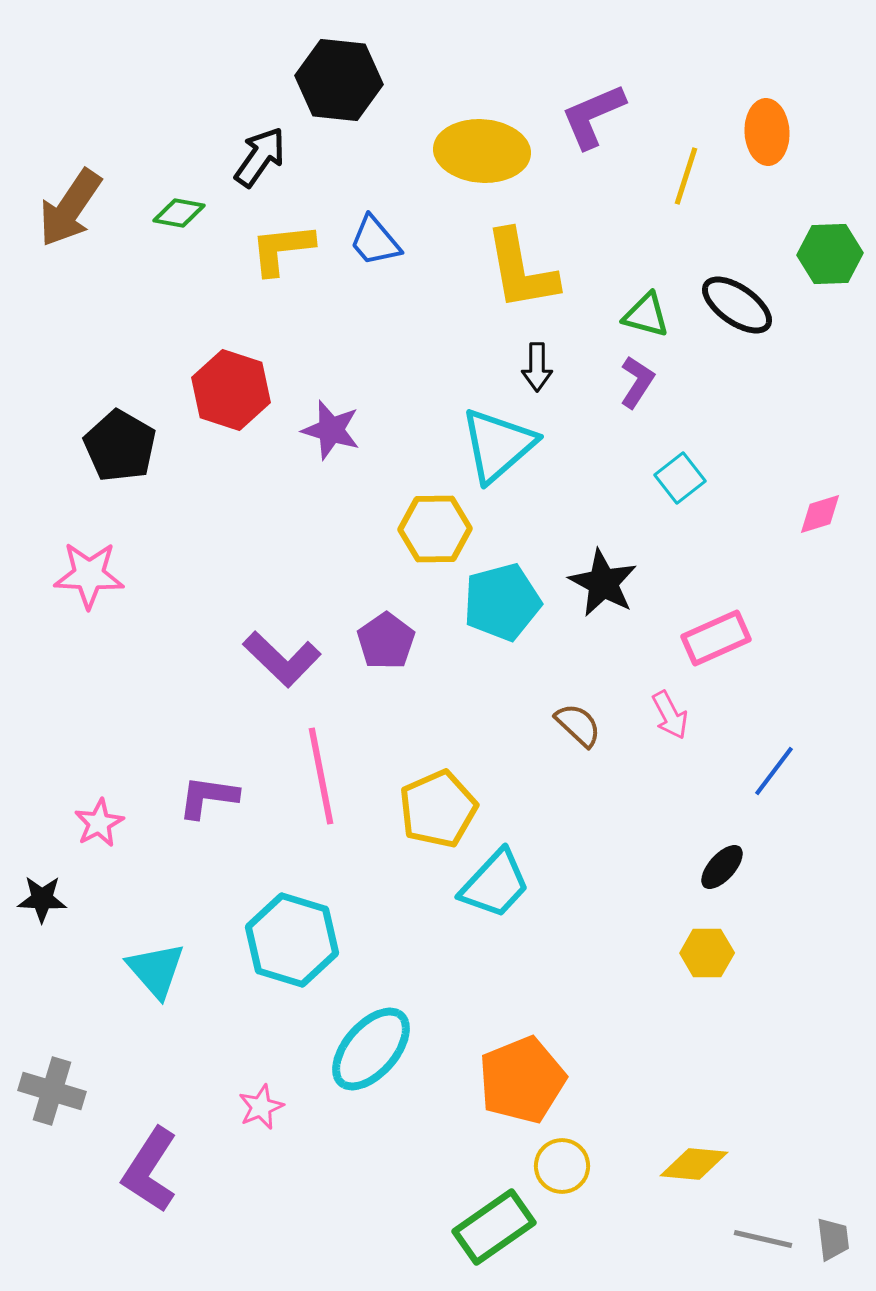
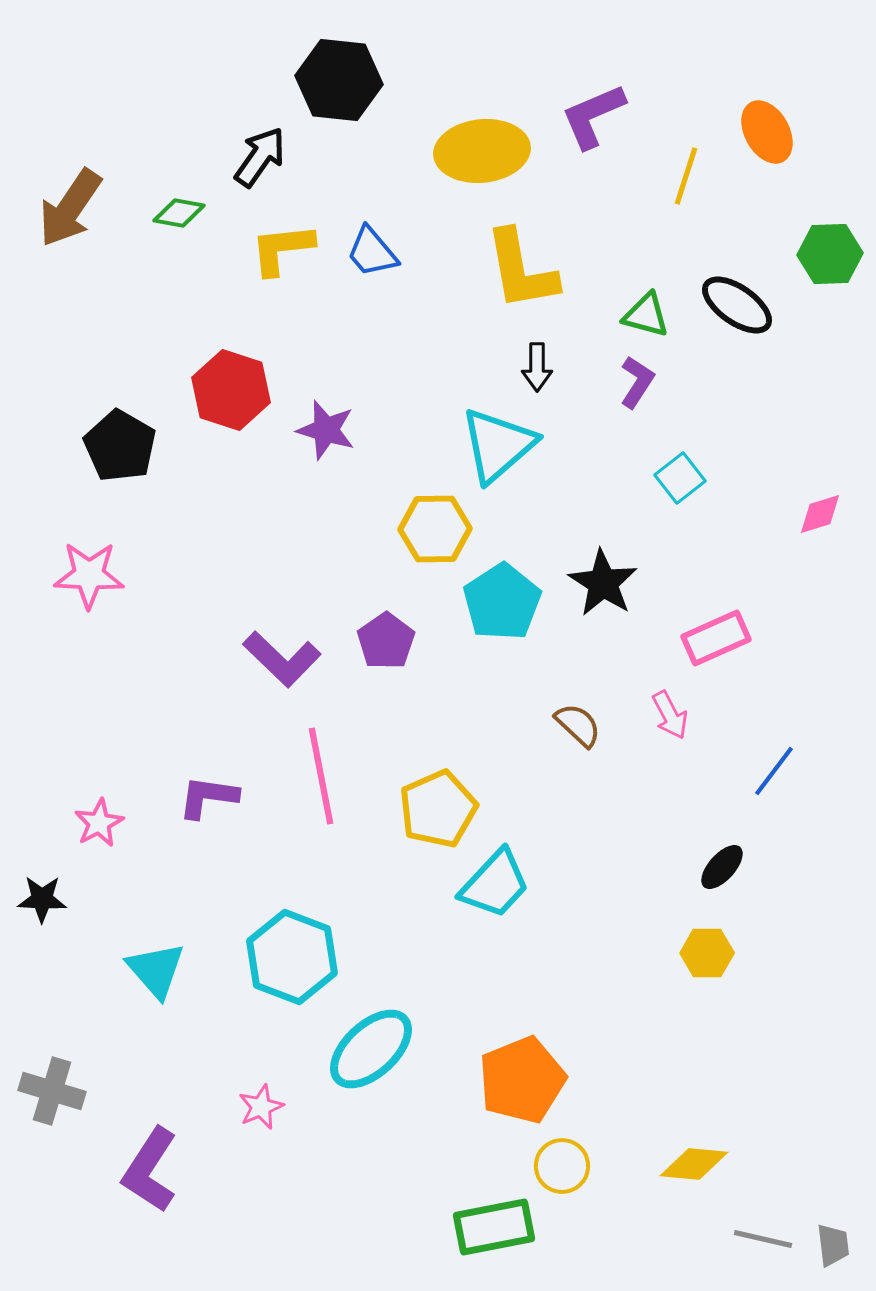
orange ellipse at (767, 132): rotated 26 degrees counterclockwise
yellow ellipse at (482, 151): rotated 10 degrees counterclockwise
blue trapezoid at (375, 241): moved 3 px left, 11 px down
purple star at (331, 430): moved 5 px left
black star at (603, 583): rotated 4 degrees clockwise
cyan pentagon at (502, 602): rotated 18 degrees counterclockwise
cyan hexagon at (292, 940): moved 17 px down; rotated 4 degrees clockwise
cyan ellipse at (371, 1049): rotated 6 degrees clockwise
green rectangle at (494, 1227): rotated 24 degrees clockwise
gray trapezoid at (833, 1239): moved 6 px down
